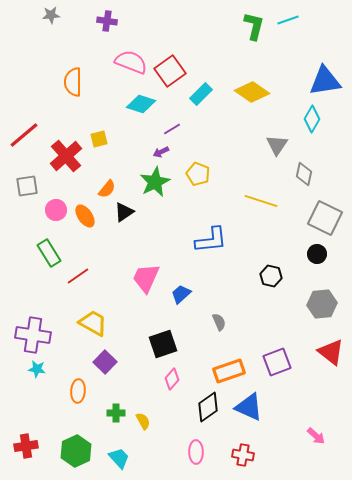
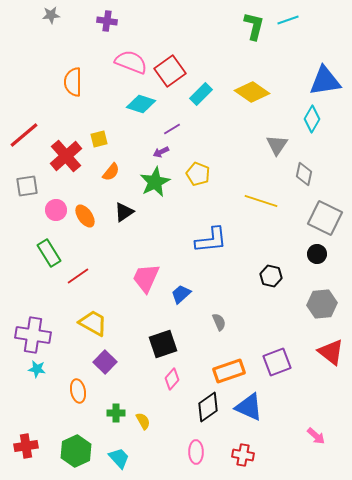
orange semicircle at (107, 189): moved 4 px right, 17 px up
orange ellipse at (78, 391): rotated 15 degrees counterclockwise
